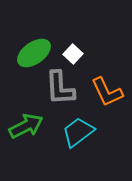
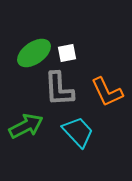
white square: moved 6 px left, 1 px up; rotated 36 degrees clockwise
gray L-shape: moved 1 px left, 1 px down
cyan trapezoid: rotated 84 degrees clockwise
